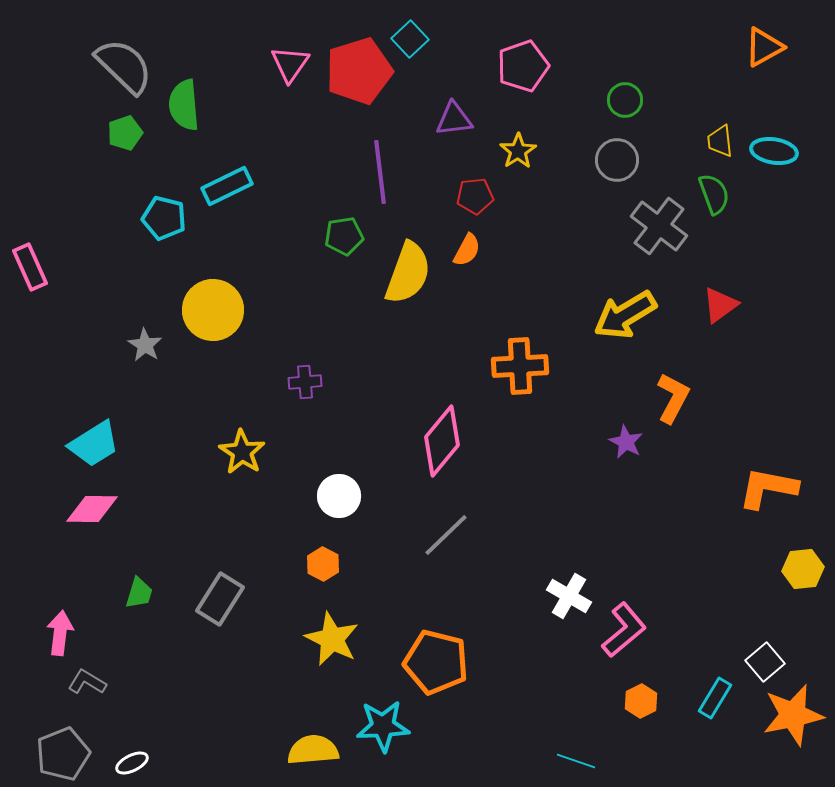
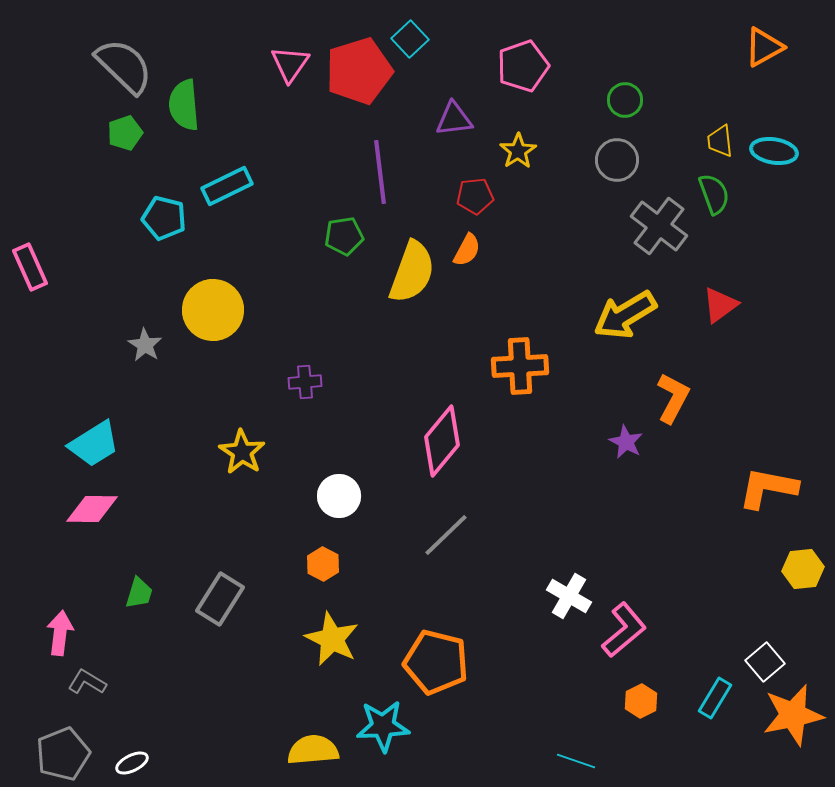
yellow semicircle at (408, 273): moved 4 px right, 1 px up
